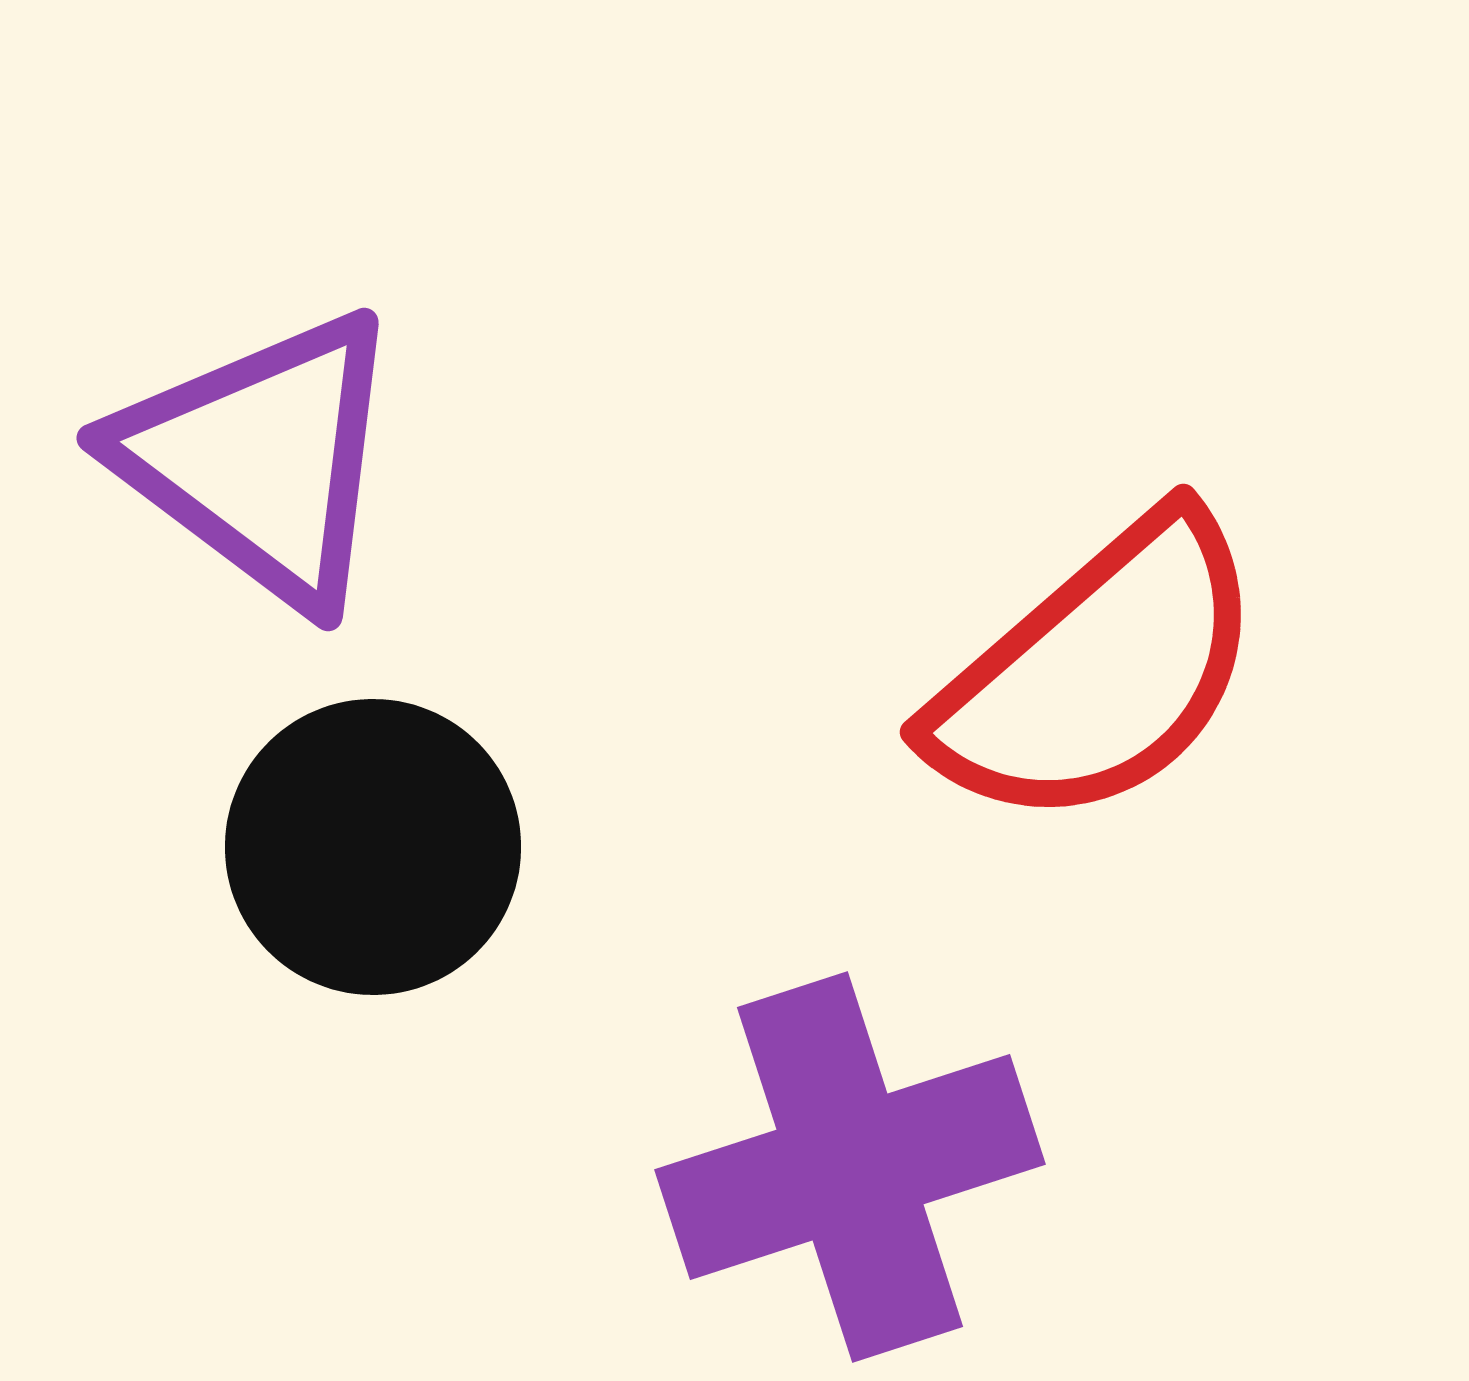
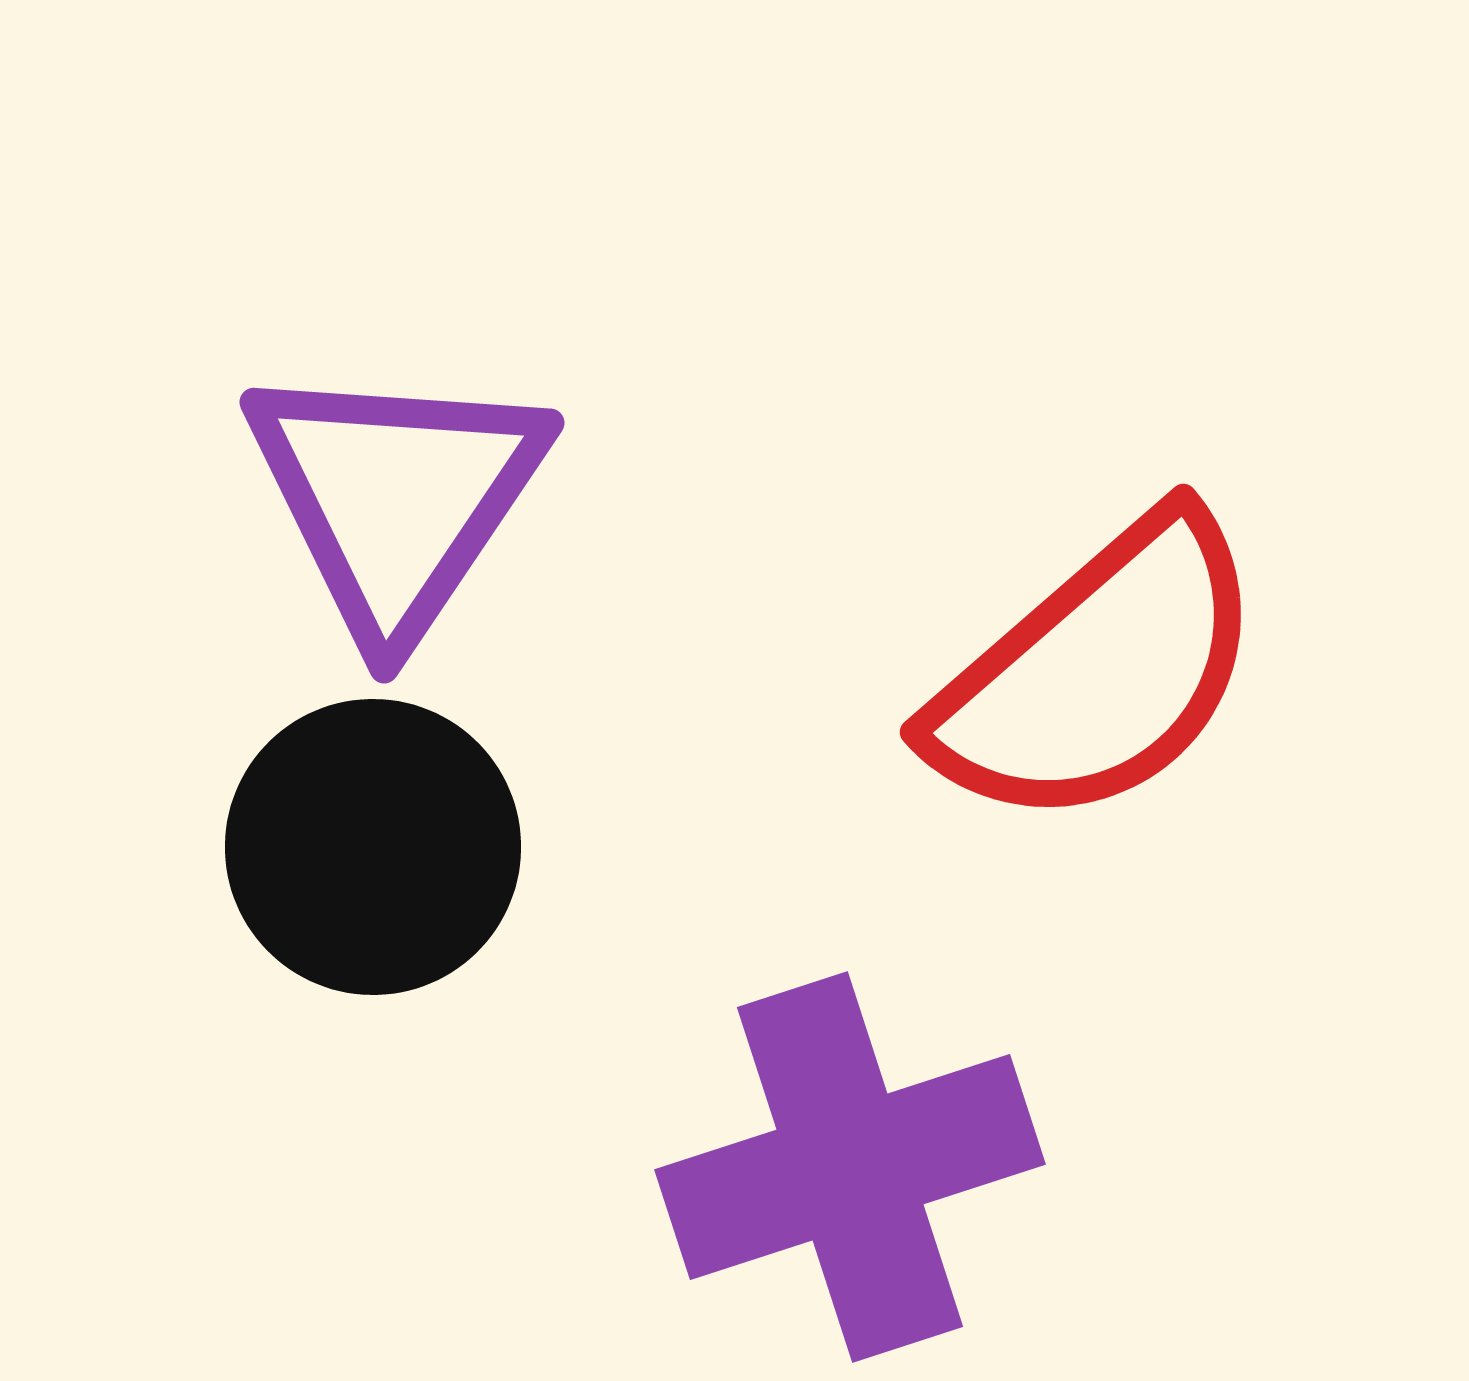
purple triangle: moved 135 px right, 39 px down; rotated 27 degrees clockwise
